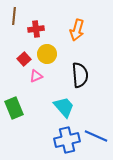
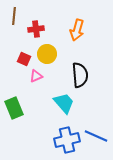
red square: rotated 24 degrees counterclockwise
cyan trapezoid: moved 4 px up
